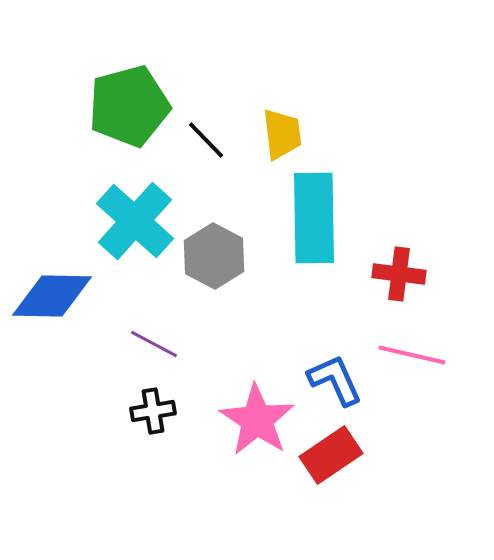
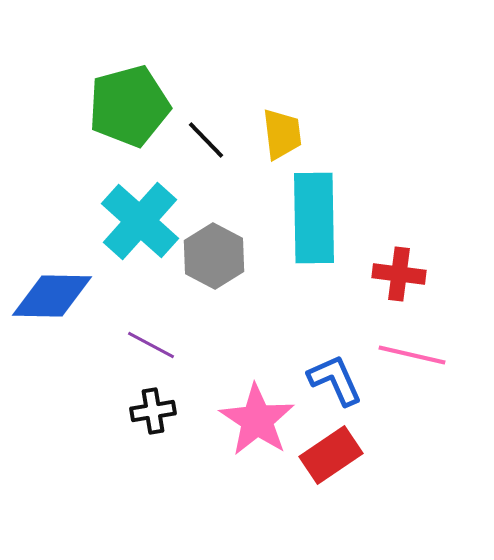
cyan cross: moved 5 px right
purple line: moved 3 px left, 1 px down
